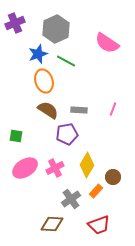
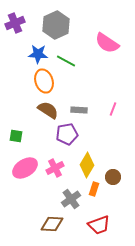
gray hexagon: moved 4 px up
blue star: rotated 24 degrees clockwise
orange rectangle: moved 2 px left, 2 px up; rotated 24 degrees counterclockwise
